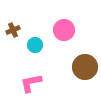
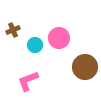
pink circle: moved 5 px left, 8 px down
pink L-shape: moved 3 px left, 2 px up; rotated 10 degrees counterclockwise
